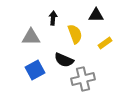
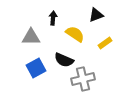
black triangle: rotated 21 degrees counterclockwise
yellow semicircle: rotated 36 degrees counterclockwise
blue square: moved 1 px right, 2 px up
